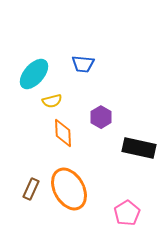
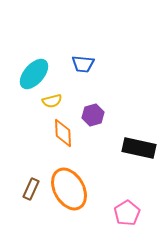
purple hexagon: moved 8 px left, 2 px up; rotated 15 degrees clockwise
